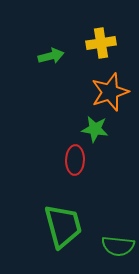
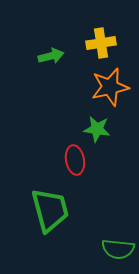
orange star: moved 5 px up; rotated 6 degrees clockwise
green star: moved 2 px right
red ellipse: rotated 12 degrees counterclockwise
green trapezoid: moved 13 px left, 16 px up
green semicircle: moved 3 px down
